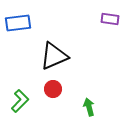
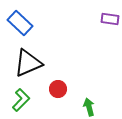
blue rectangle: moved 2 px right; rotated 50 degrees clockwise
black triangle: moved 26 px left, 7 px down
red circle: moved 5 px right
green L-shape: moved 1 px right, 1 px up
